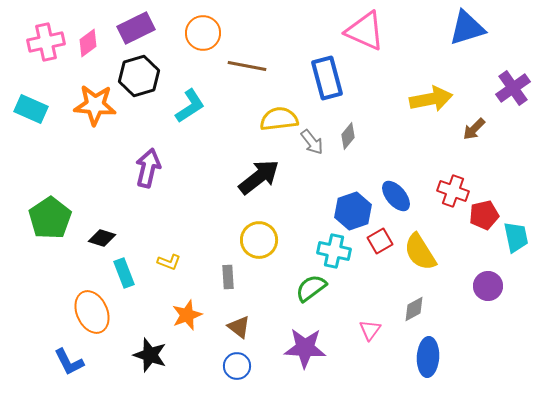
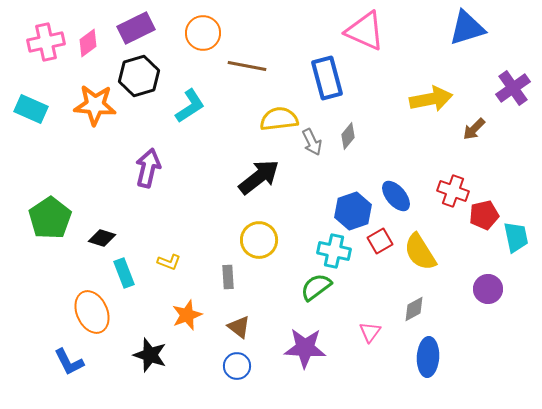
gray arrow at (312, 142): rotated 12 degrees clockwise
purple circle at (488, 286): moved 3 px down
green semicircle at (311, 288): moved 5 px right, 1 px up
pink triangle at (370, 330): moved 2 px down
